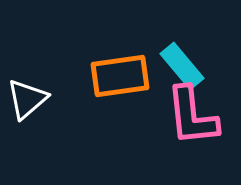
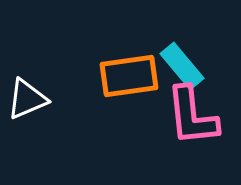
orange rectangle: moved 9 px right
white triangle: rotated 18 degrees clockwise
